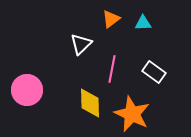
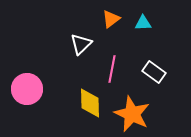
pink circle: moved 1 px up
